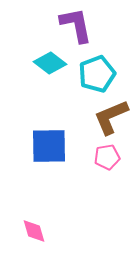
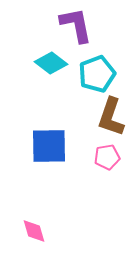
cyan diamond: moved 1 px right
brown L-shape: rotated 48 degrees counterclockwise
